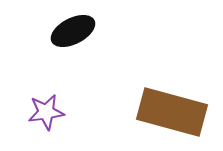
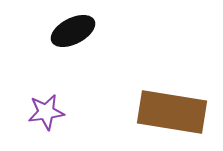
brown rectangle: rotated 6 degrees counterclockwise
